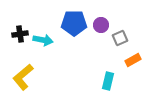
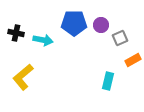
black cross: moved 4 px left, 1 px up; rotated 21 degrees clockwise
